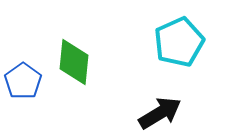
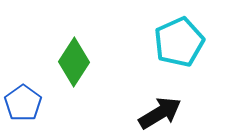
green diamond: rotated 27 degrees clockwise
blue pentagon: moved 22 px down
